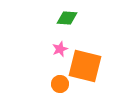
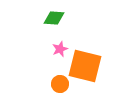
green diamond: moved 13 px left
